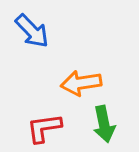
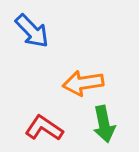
orange arrow: moved 2 px right
red L-shape: rotated 42 degrees clockwise
